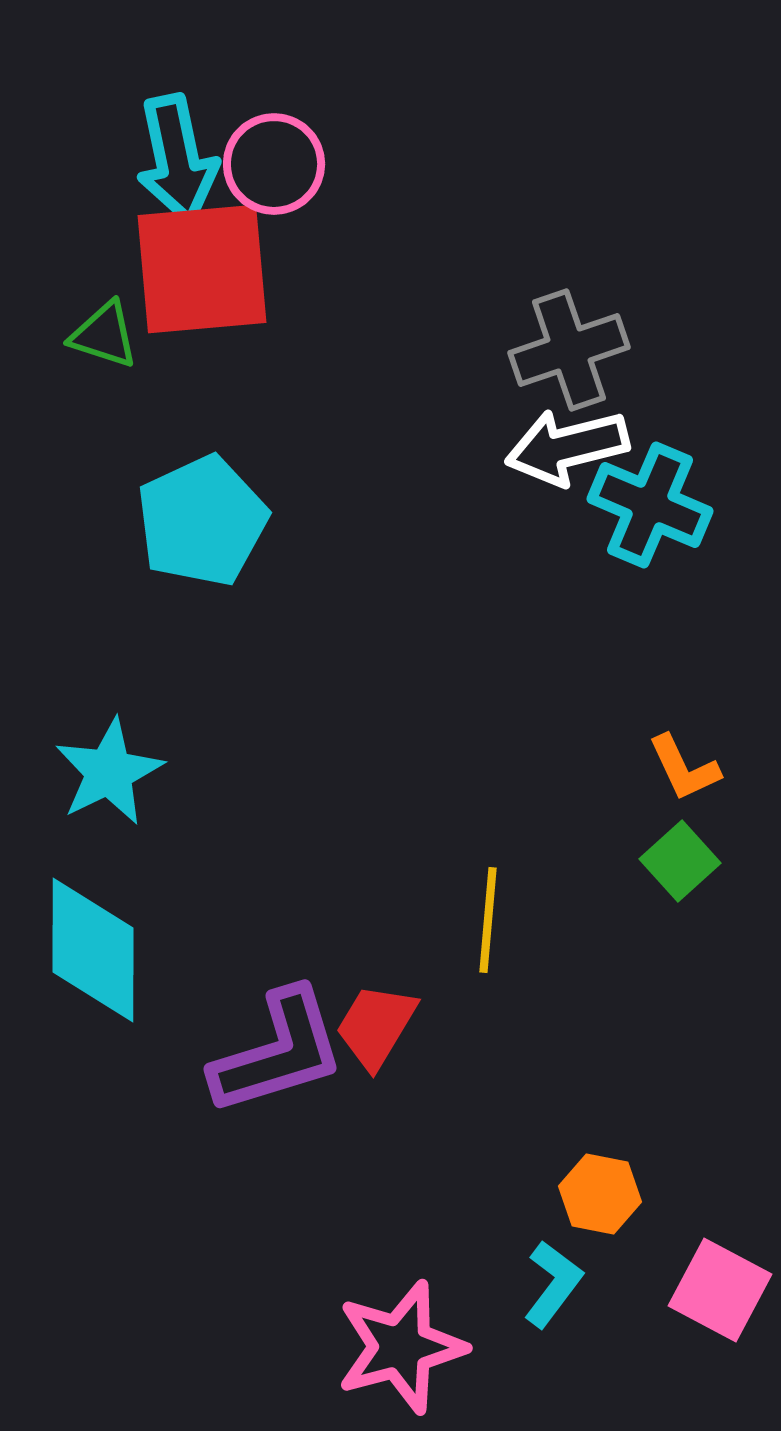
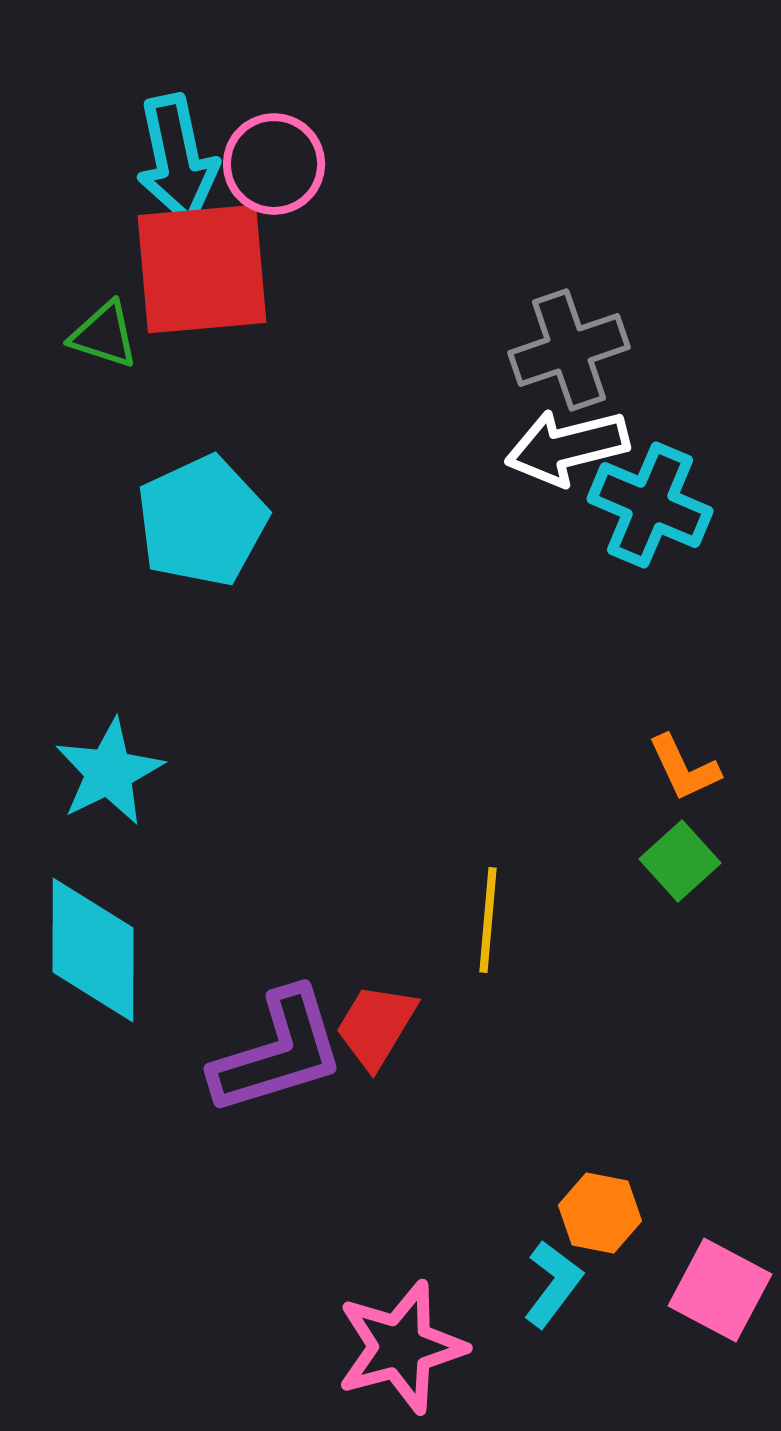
orange hexagon: moved 19 px down
